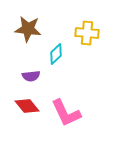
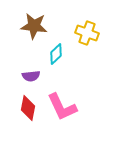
brown star: moved 6 px right, 3 px up
yellow cross: rotated 15 degrees clockwise
red diamond: moved 1 px right, 2 px down; rotated 50 degrees clockwise
pink L-shape: moved 4 px left, 6 px up
